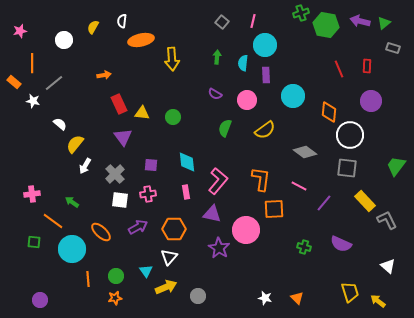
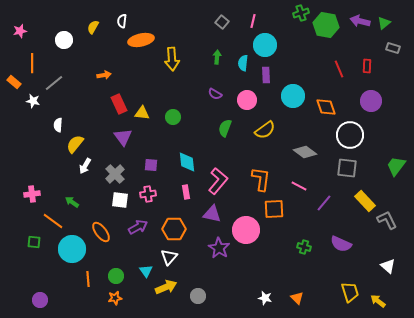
orange diamond at (329, 112): moved 3 px left, 5 px up; rotated 25 degrees counterclockwise
white semicircle at (60, 124): moved 2 px left, 1 px down; rotated 128 degrees counterclockwise
orange ellipse at (101, 232): rotated 10 degrees clockwise
